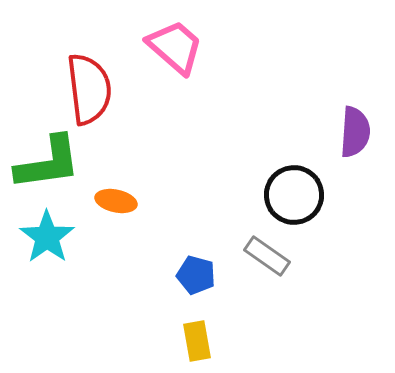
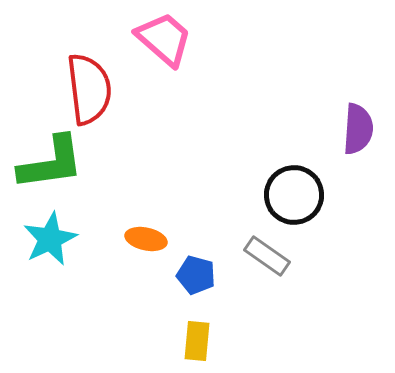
pink trapezoid: moved 11 px left, 8 px up
purple semicircle: moved 3 px right, 3 px up
green L-shape: moved 3 px right
orange ellipse: moved 30 px right, 38 px down
cyan star: moved 3 px right, 2 px down; rotated 10 degrees clockwise
yellow rectangle: rotated 15 degrees clockwise
